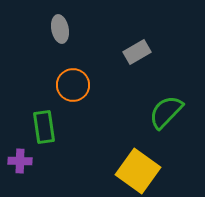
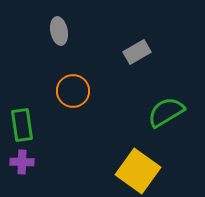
gray ellipse: moved 1 px left, 2 px down
orange circle: moved 6 px down
green semicircle: rotated 15 degrees clockwise
green rectangle: moved 22 px left, 2 px up
purple cross: moved 2 px right, 1 px down
